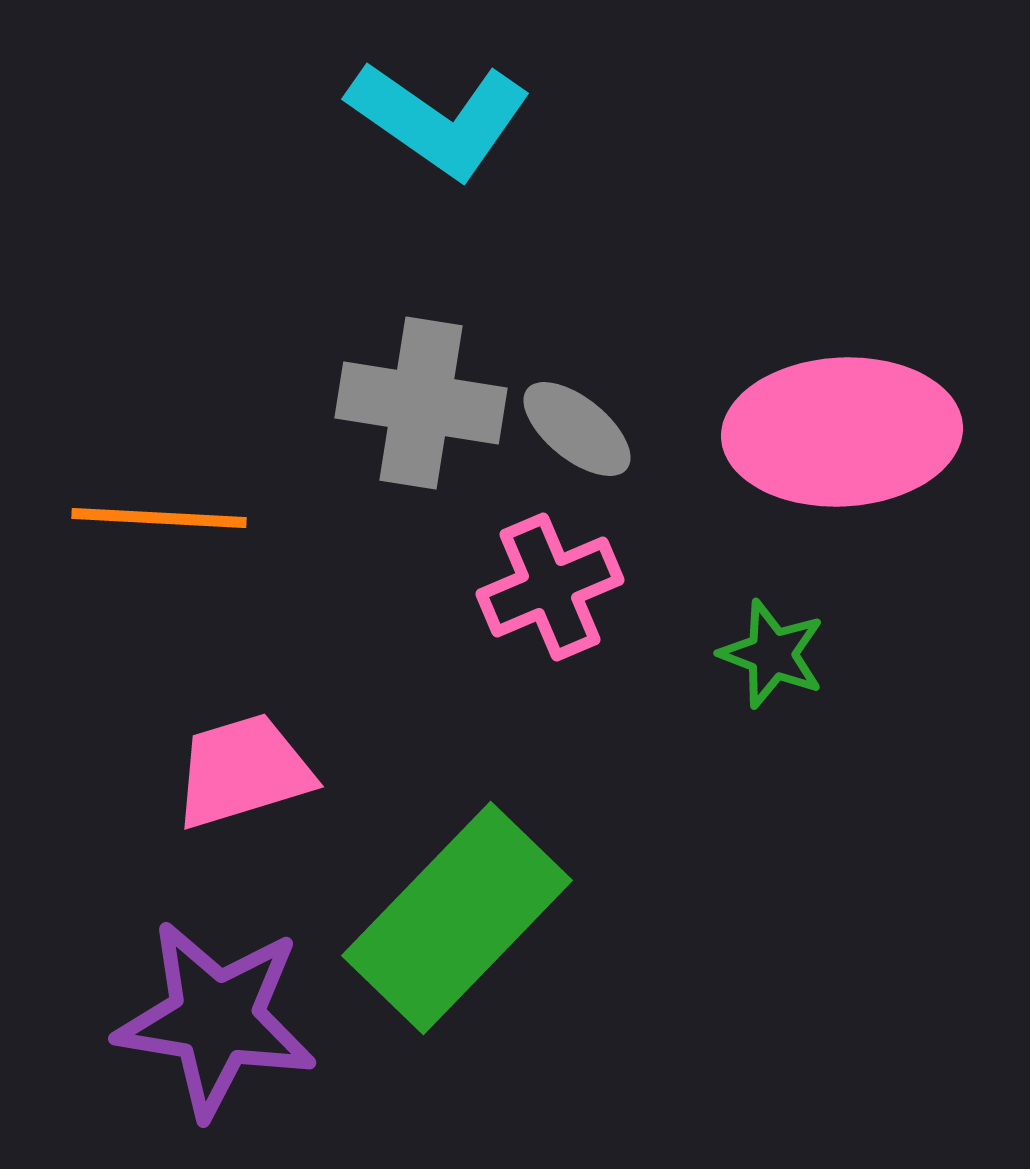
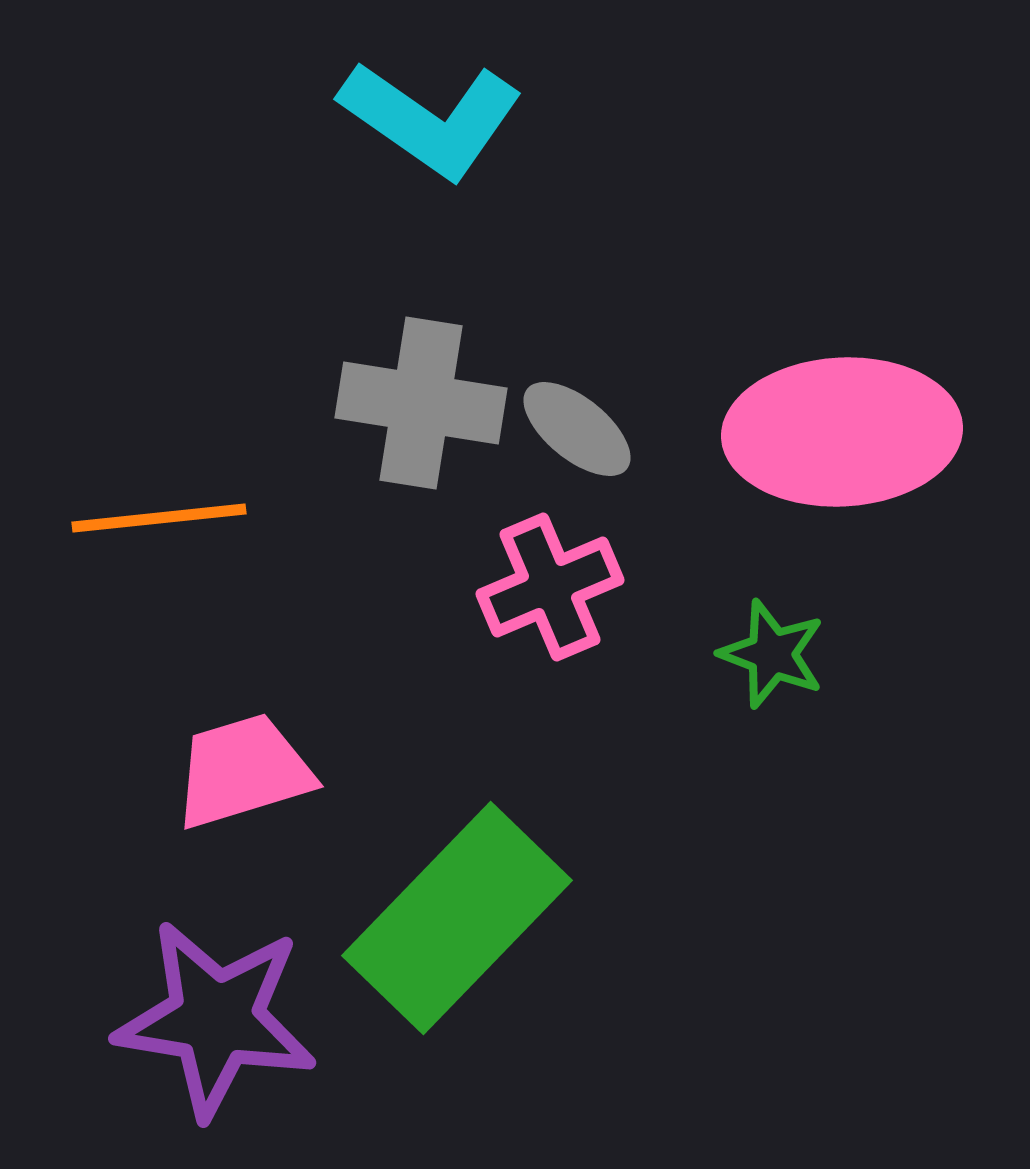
cyan L-shape: moved 8 px left
orange line: rotated 9 degrees counterclockwise
